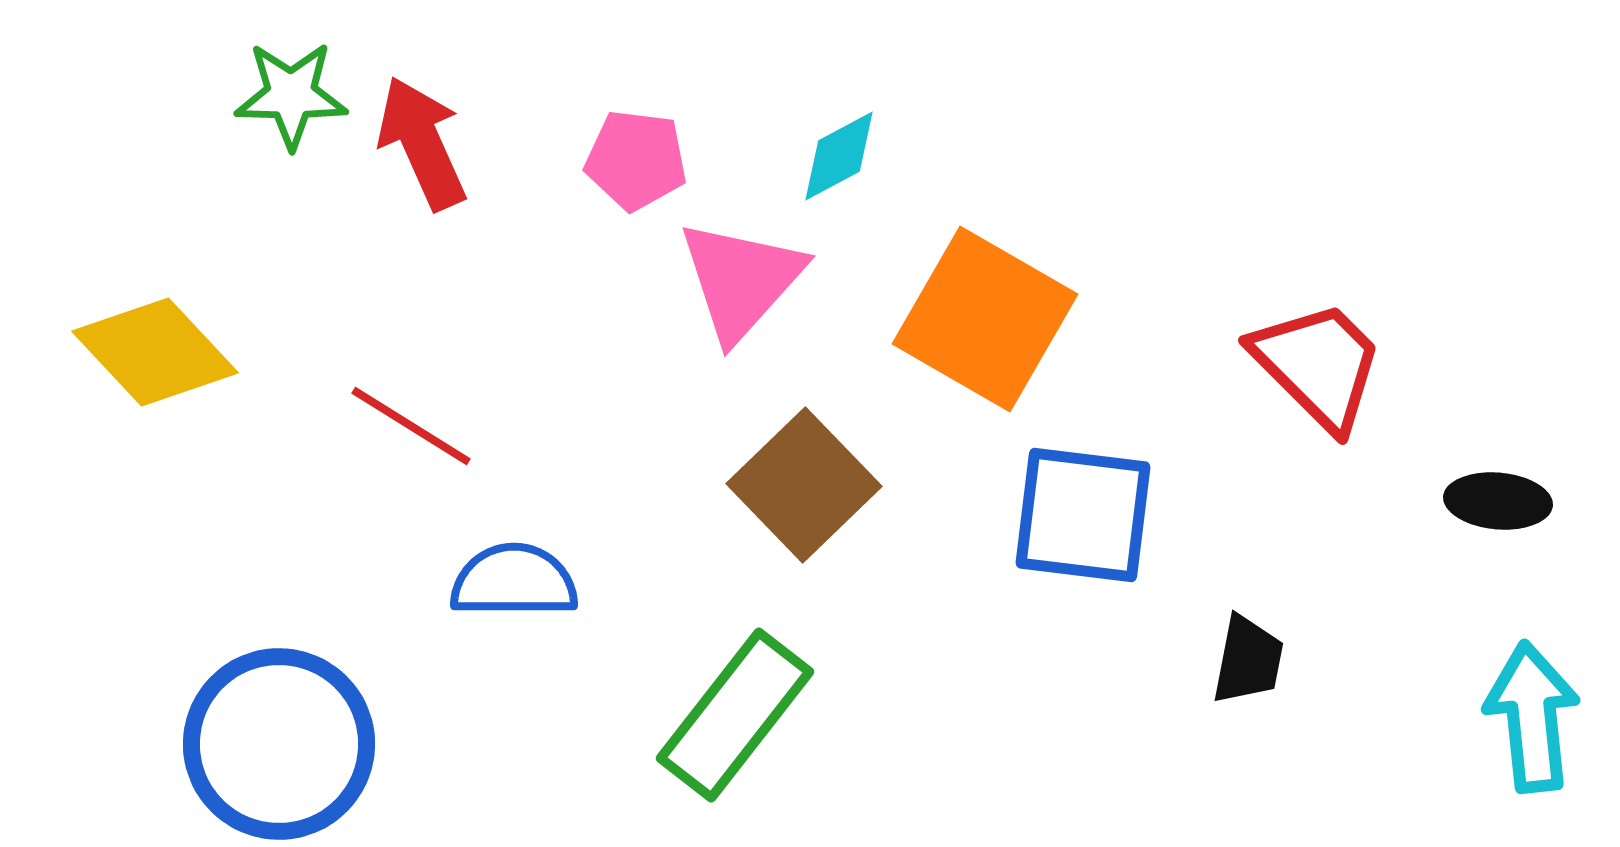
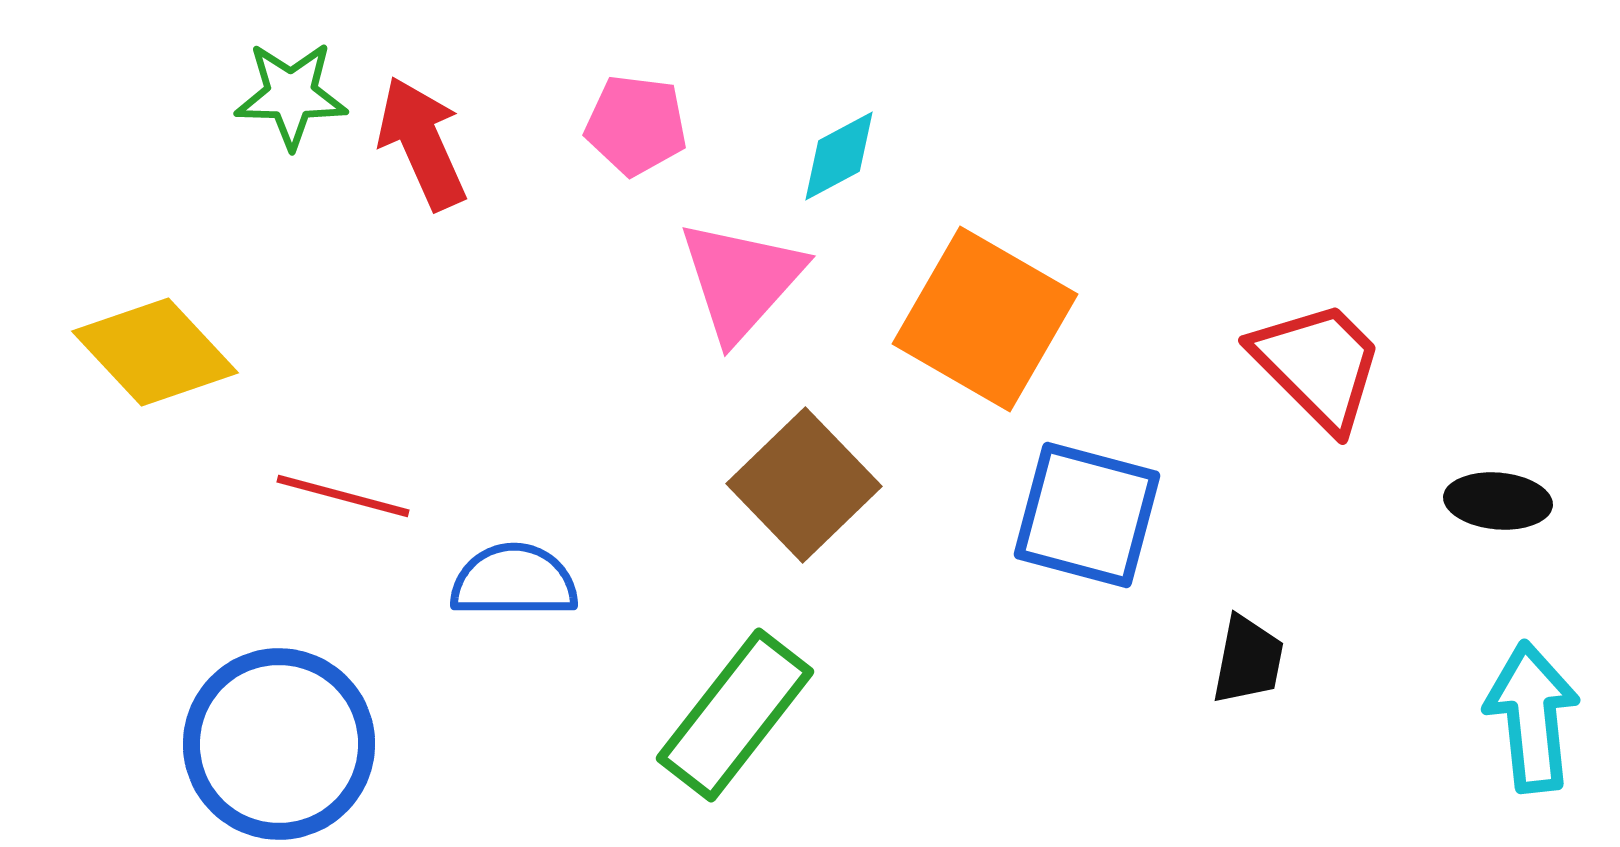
pink pentagon: moved 35 px up
red line: moved 68 px left, 70 px down; rotated 17 degrees counterclockwise
blue square: moved 4 px right; rotated 8 degrees clockwise
